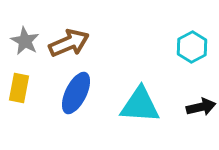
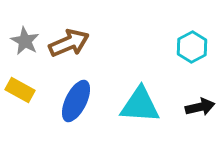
yellow rectangle: moved 1 px right, 2 px down; rotated 72 degrees counterclockwise
blue ellipse: moved 8 px down
black arrow: moved 1 px left
